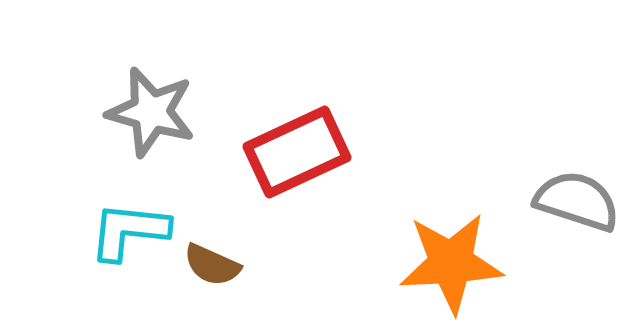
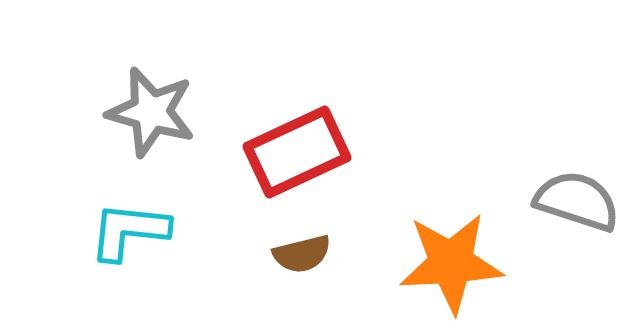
brown semicircle: moved 90 px right, 11 px up; rotated 38 degrees counterclockwise
